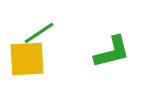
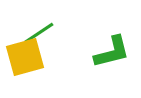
yellow square: moved 2 px left, 2 px up; rotated 12 degrees counterclockwise
